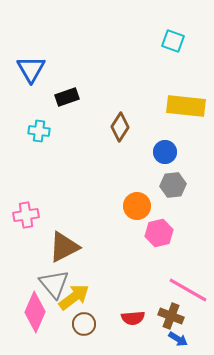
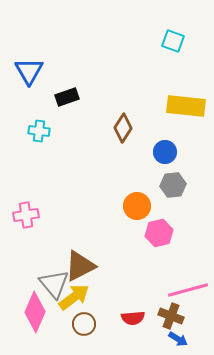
blue triangle: moved 2 px left, 2 px down
brown diamond: moved 3 px right, 1 px down
brown triangle: moved 16 px right, 19 px down
pink line: rotated 45 degrees counterclockwise
